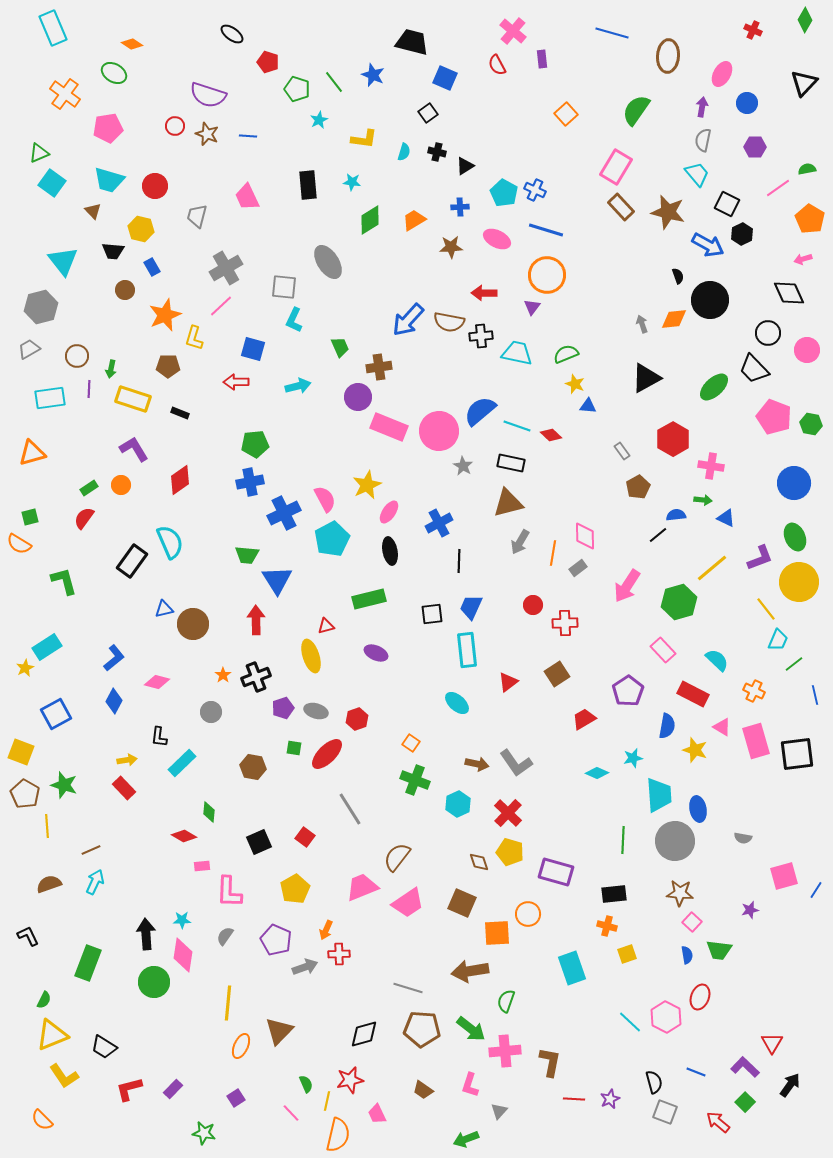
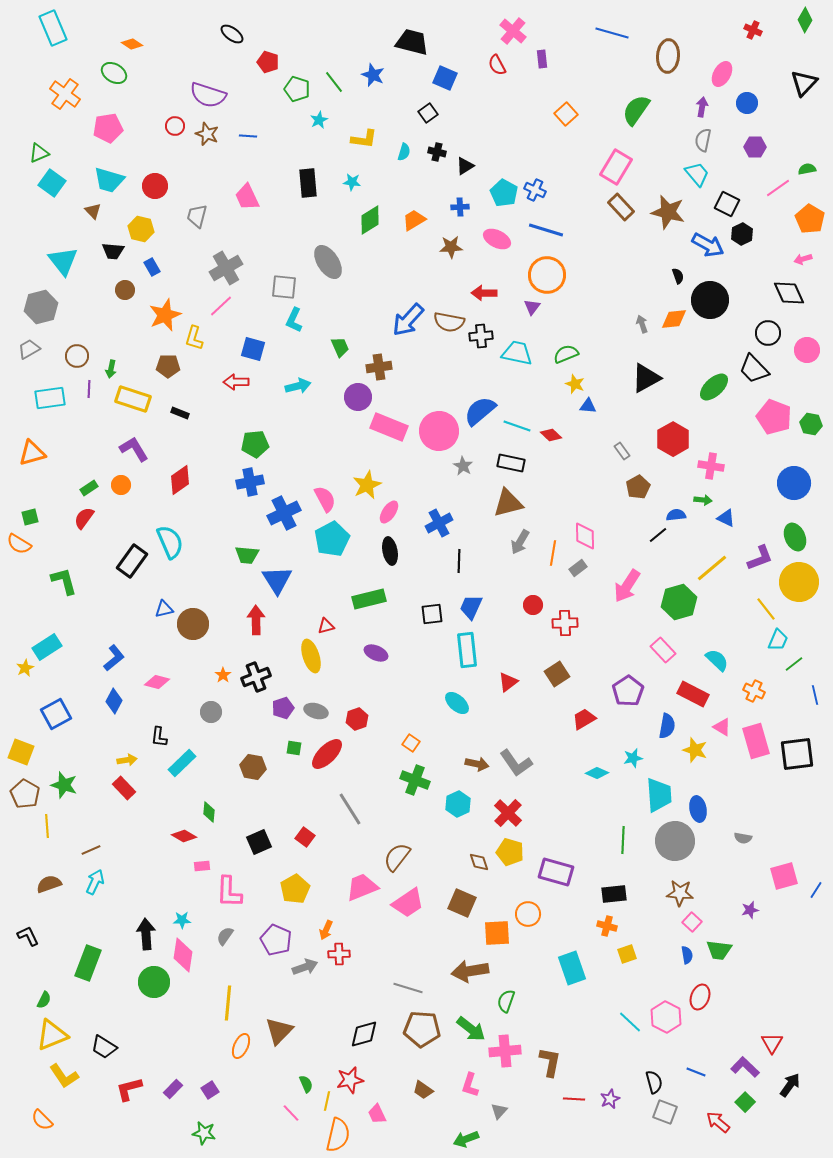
black rectangle at (308, 185): moved 2 px up
purple square at (236, 1098): moved 26 px left, 8 px up
